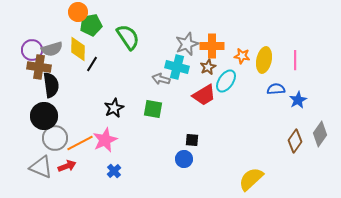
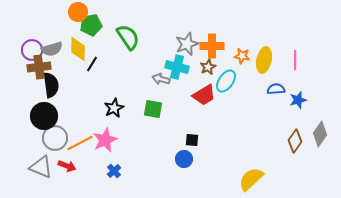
brown cross: rotated 15 degrees counterclockwise
blue star: rotated 12 degrees clockwise
red arrow: rotated 42 degrees clockwise
